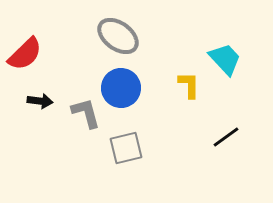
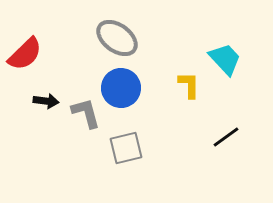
gray ellipse: moved 1 px left, 2 px down
black arrow: moved 6 px right
